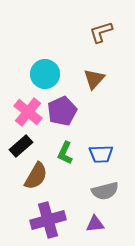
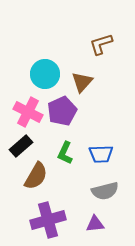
brown L-shape: moved 12 px down
brown triangle: moved 12 px left, 3 px down
pink cross: rotated 12 degrees counterclockwise
